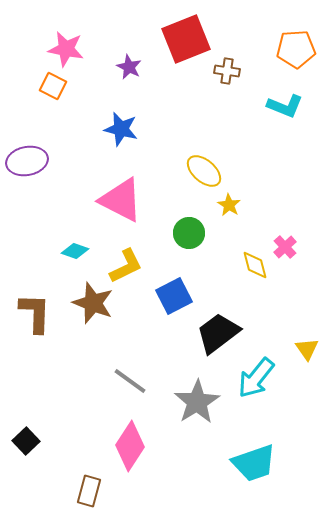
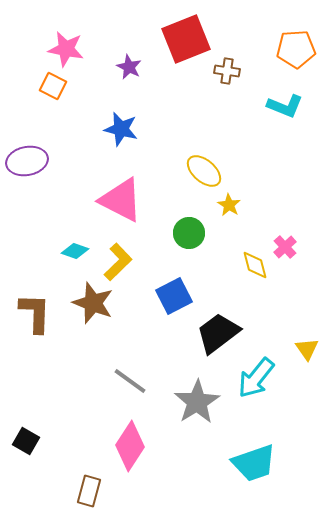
yellow L-shape: moved 8 px left, 4 px up; rotated 18 degrees counterclockwise
black square: rotated 16 degrees counterclockwise
